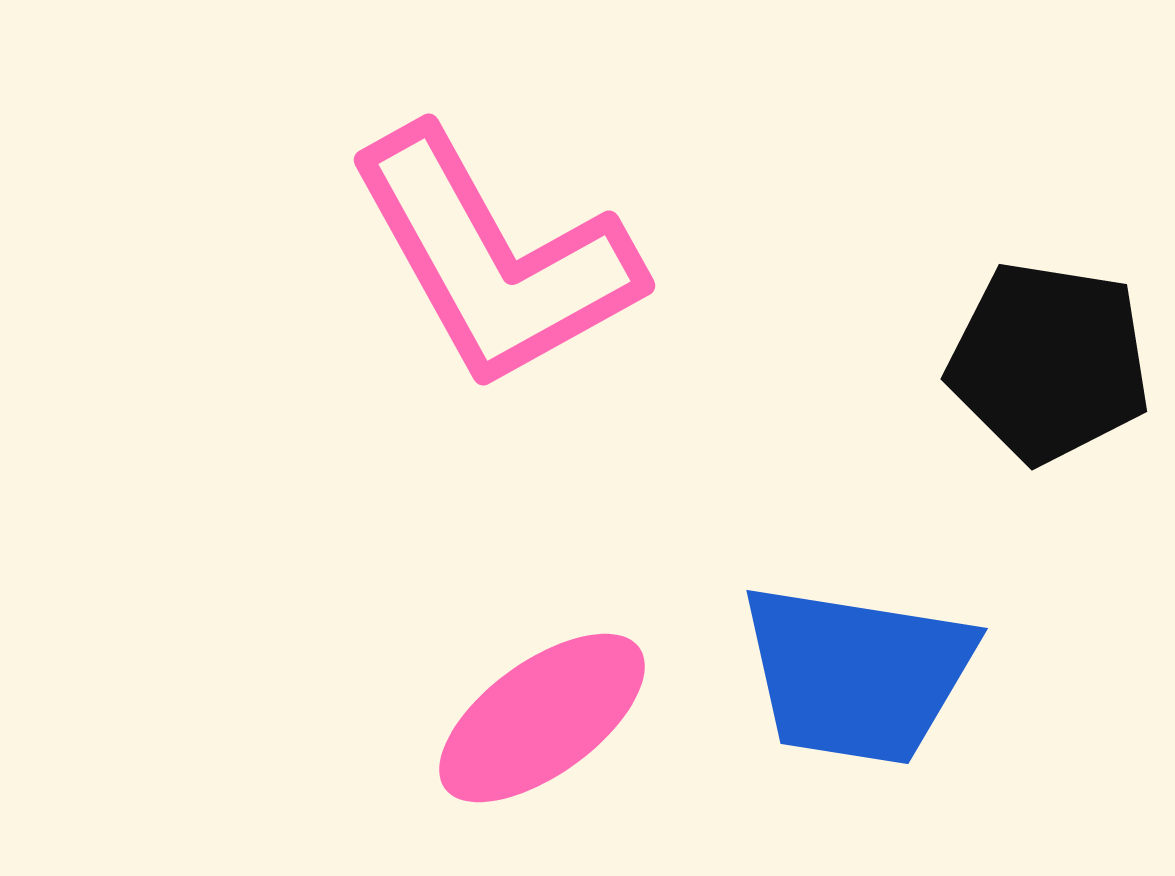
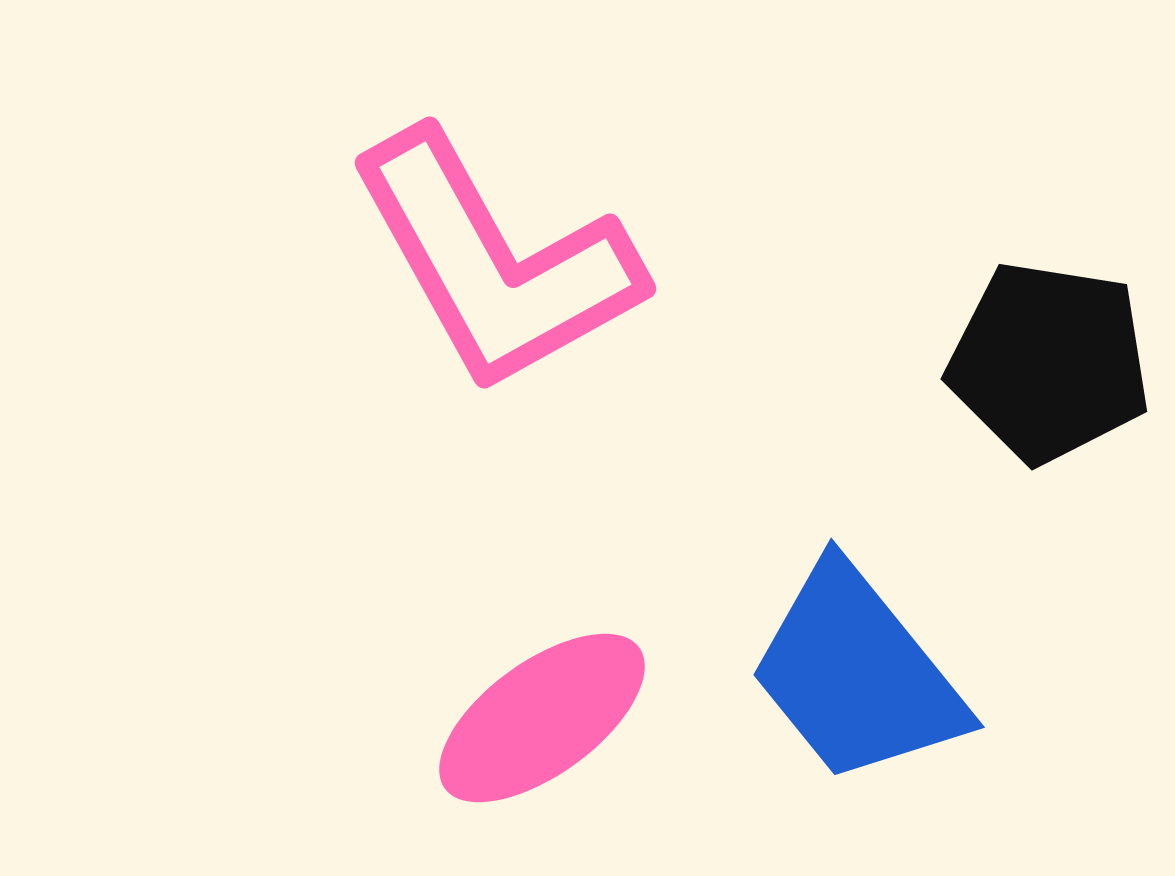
pink L-shape: moved 1 px right, 3 px down
blue trapezoid: rotated 42 degrees clockwise
